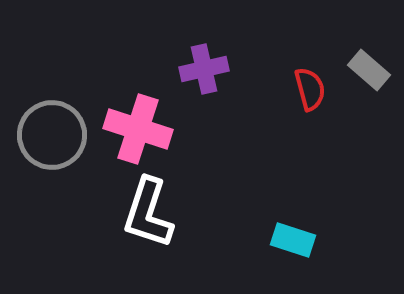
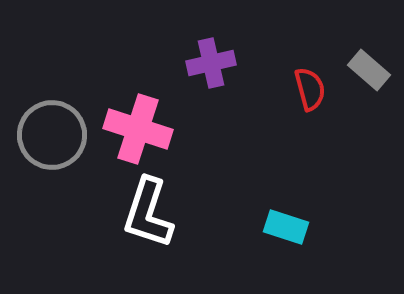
purple cross: moved 7 px right, 6 px up
cyan rectangle: moved 7 px left, 13 px up
